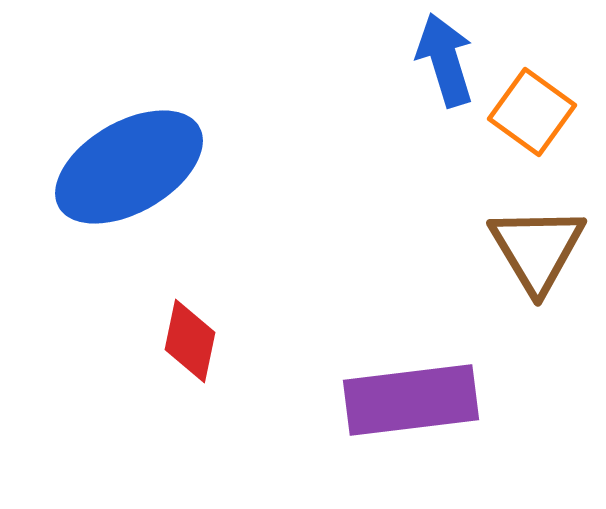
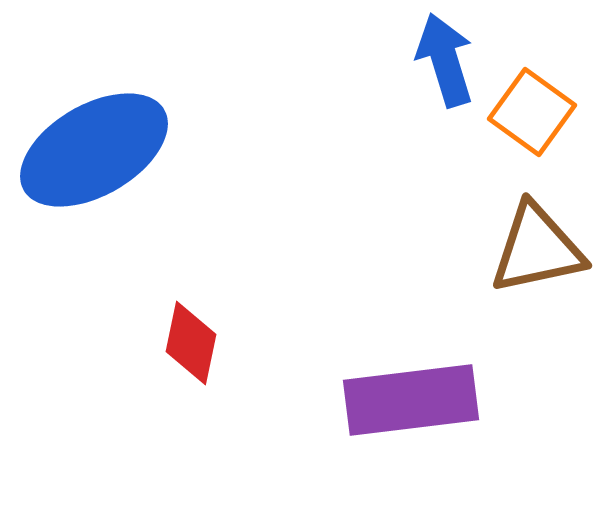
blue ellipse: moved 35 px left, 17 px up
brown triangle: rotated 49 degrees clockwise
red diamond: moved 1 px right, 2 px down
